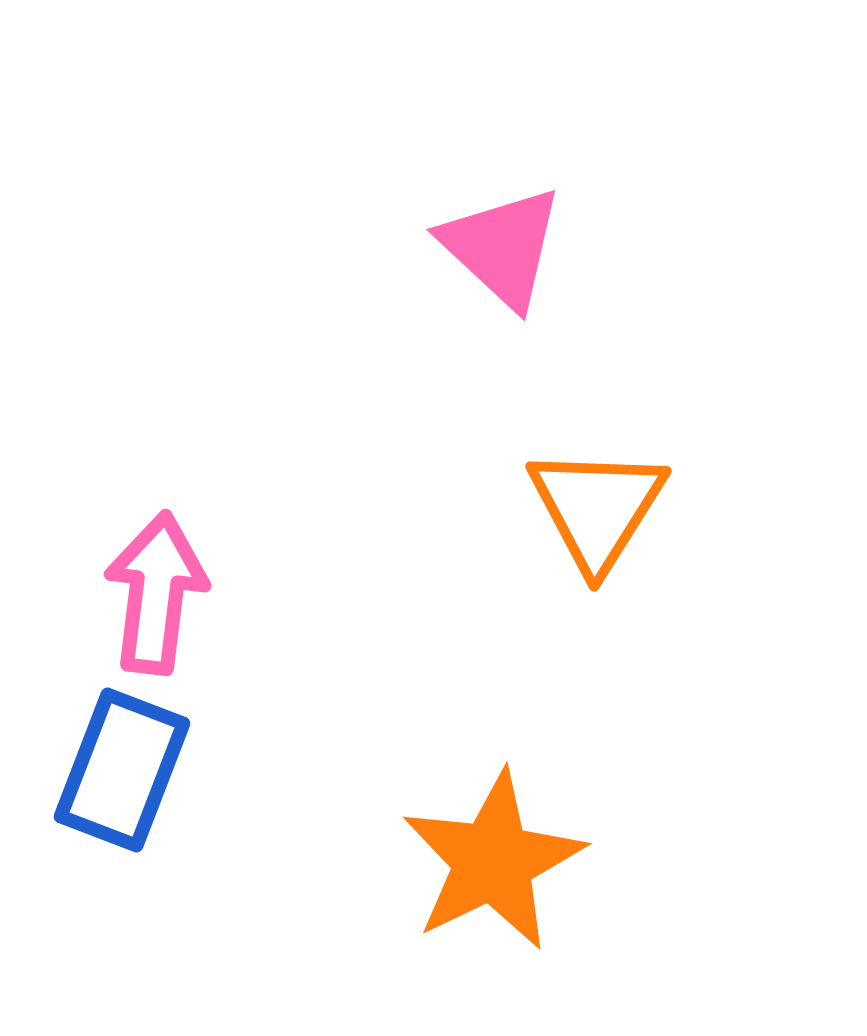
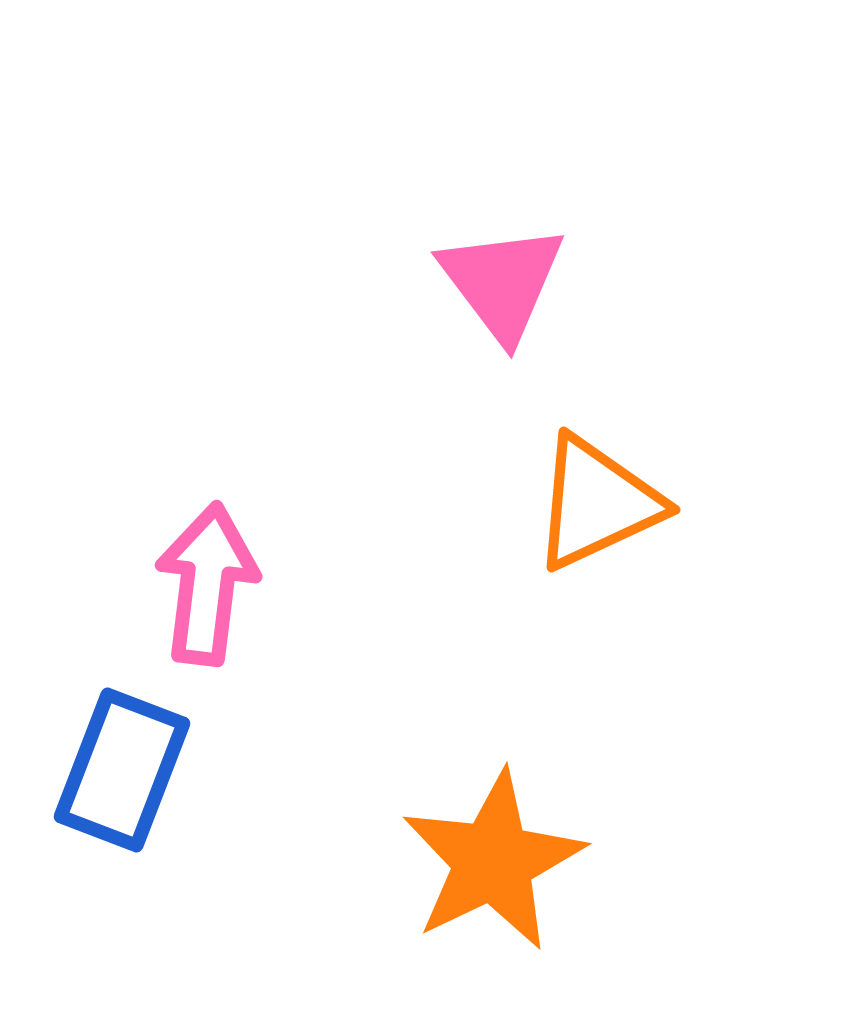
pink triangle: moved 35 px down; rotated 10 degrees clockwise
orange triangle: moved 5 px up; rotated 33 degrees clockwise
pink arrow: moved 51 px right, 9 px up
